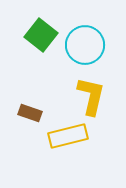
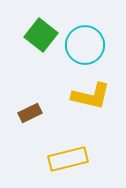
yellow L-shape: rotated 90 degrees clockwise
brown rectangle: rotated 45 degrees counterclockwise
yellow rectangle: moved 23 px down
